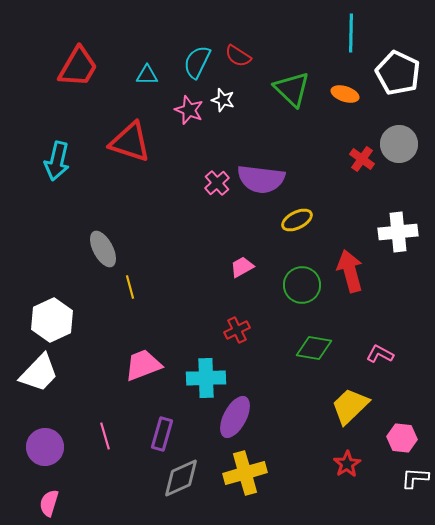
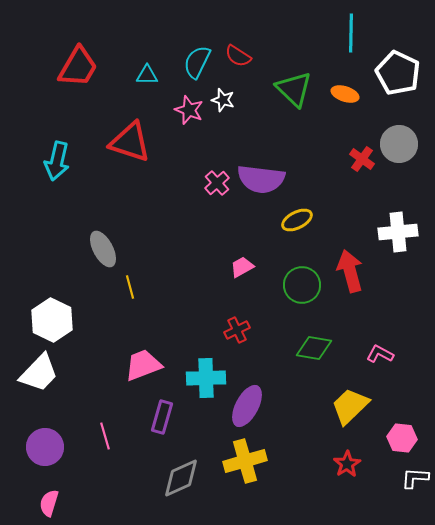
green triangle at (292, 89): moved 2 px right
white hexagon at (52, 320): rotated 9 degrees counterclockwise
purple ellipse at (235, 417): moved 12 px right, 11 px up
purple rectangle at (162, 434): moved 17 px up
yellow cross at (245, 473): moved 12 px up
